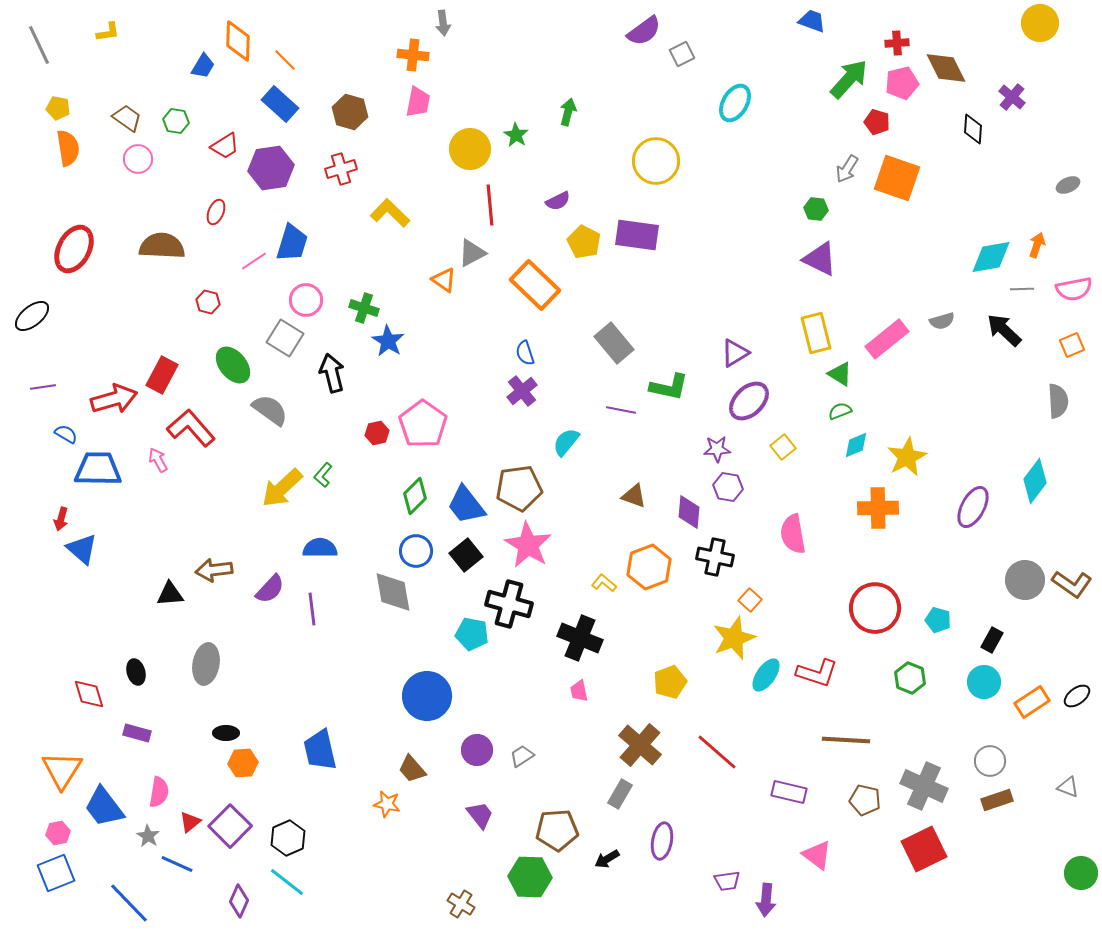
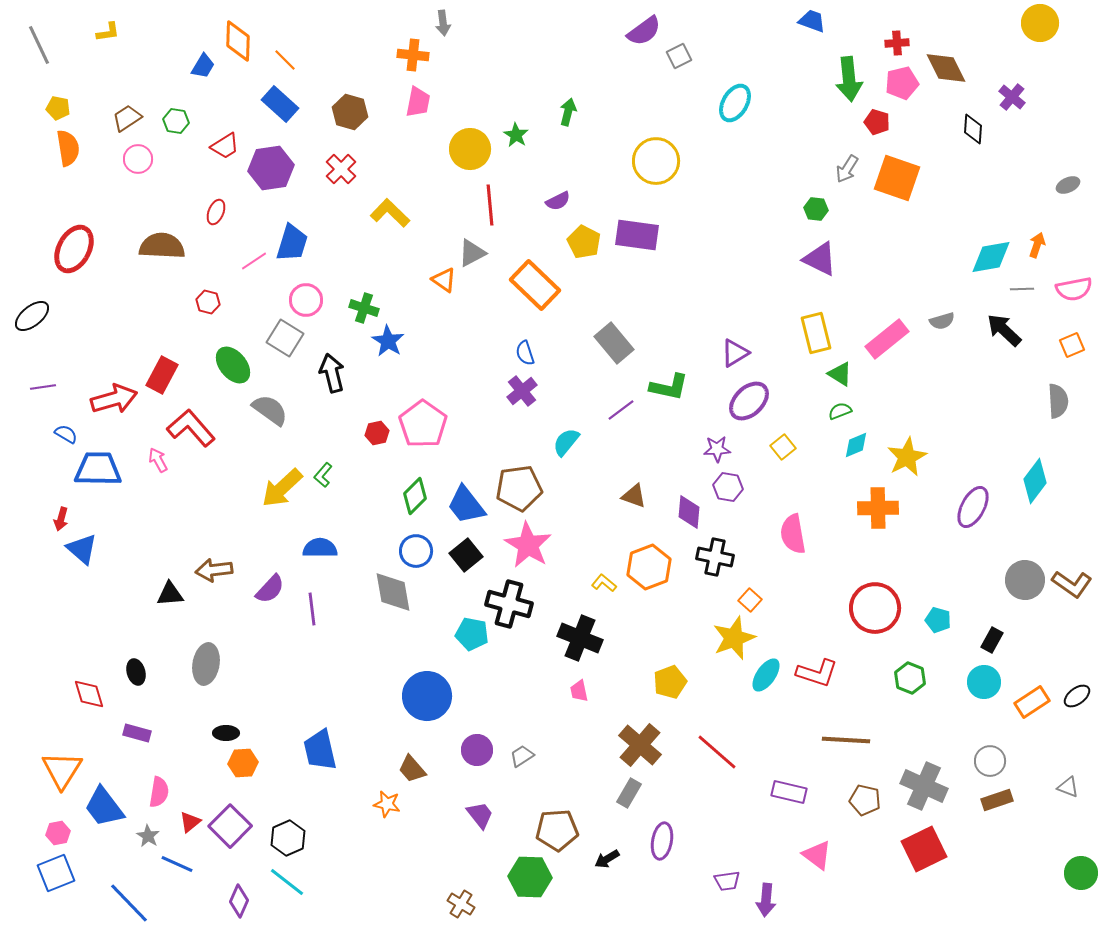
gray square at (682, 54): moved 3 px left, 2 px down
green arrow at (849, 79): rotated 132 degrees clockwise
brown trapezoid at (127, 118): rotated 68 degrees counterclockwise
red cross at (341, 169): rotated 28 degrees counterclockwise
purple line at (621, 410): rotated 48 degrees counterclockwise
gray rectangle at (620, 794): moved 9 px right, 1 px up
